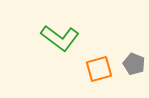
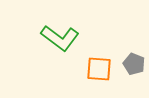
orange square: rotated 20 degrees clockwise
